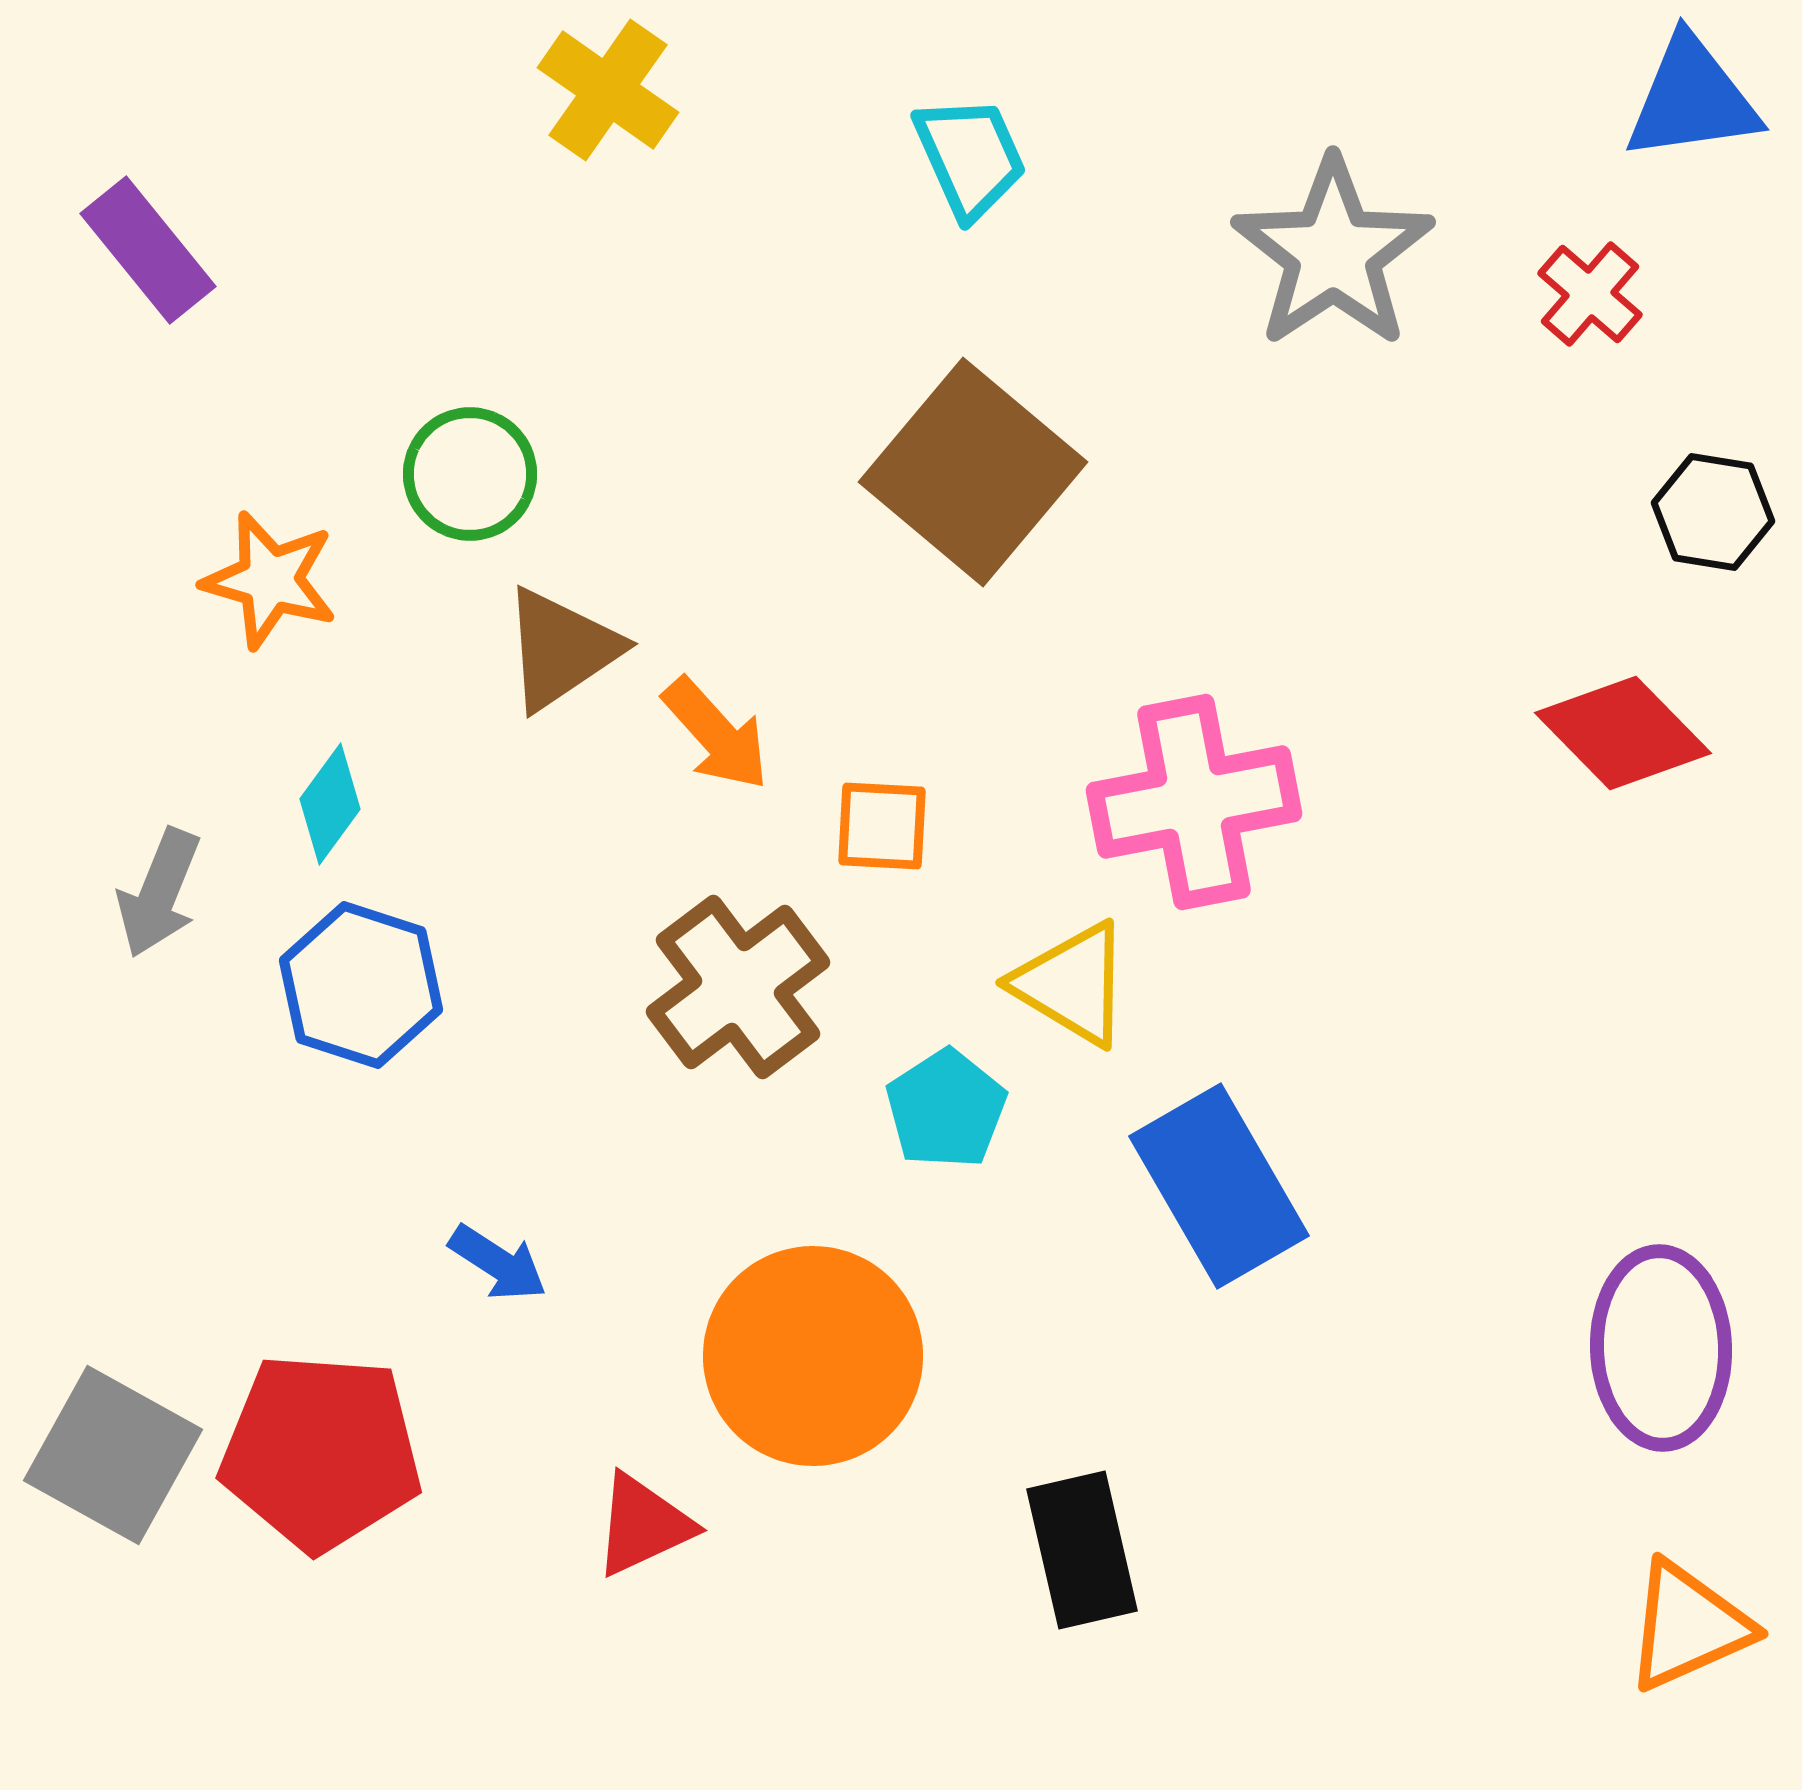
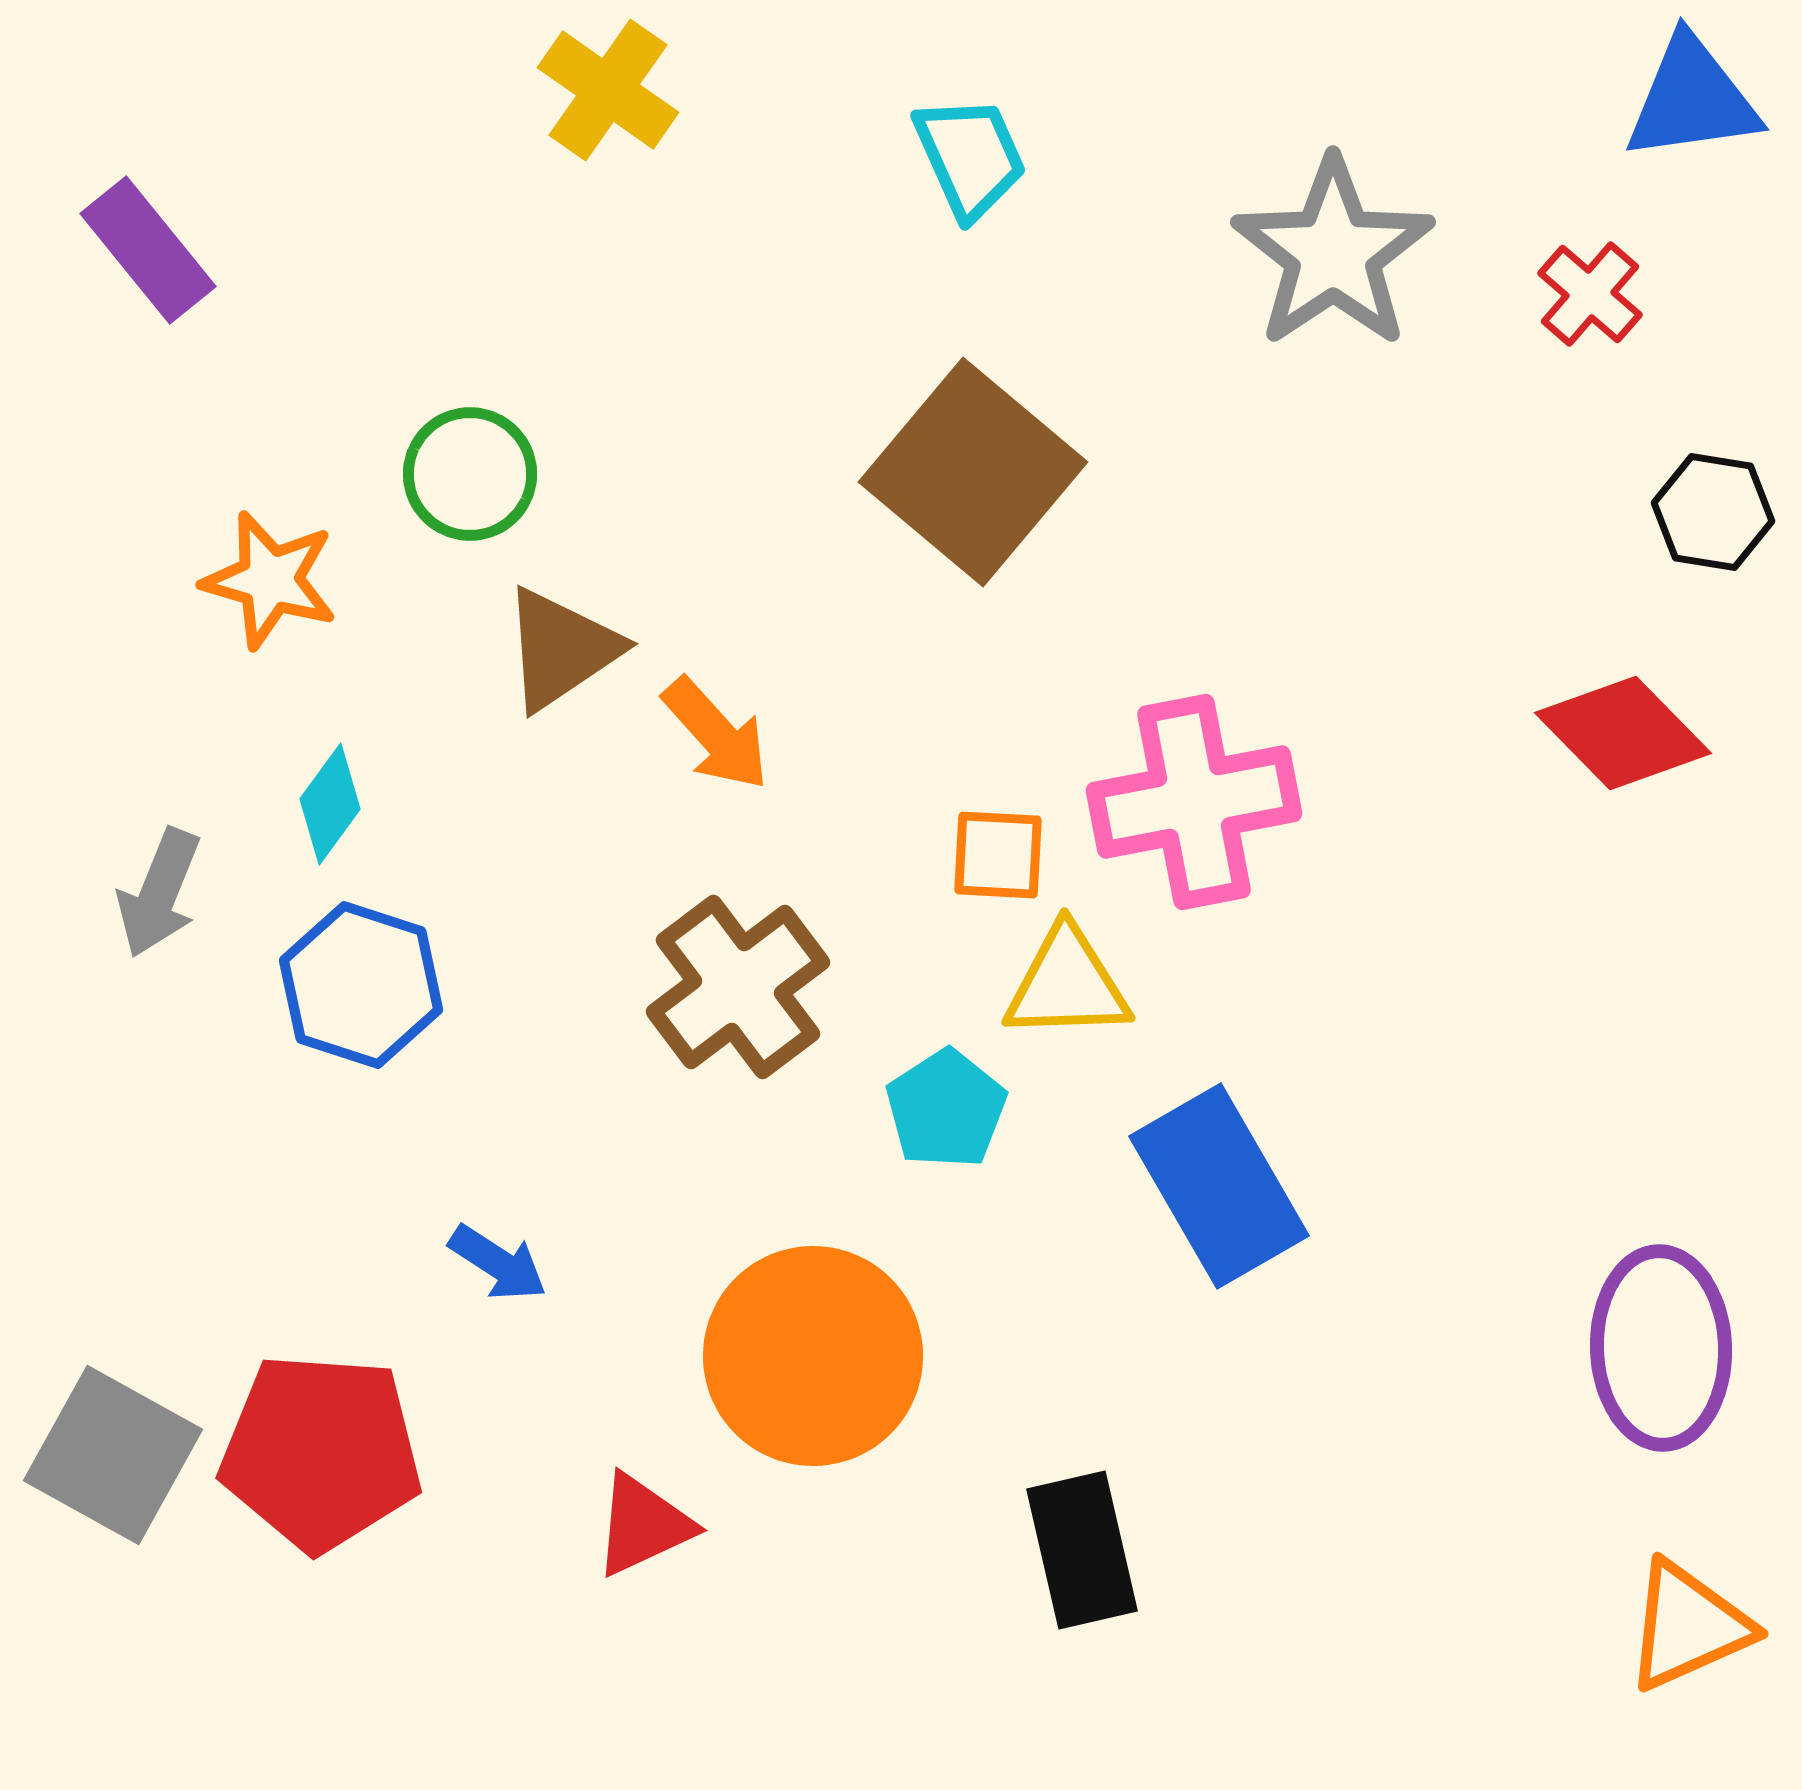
orange square: moved 116 px right, 29 px down
yellow triangle: moved 5 px left; rotated 33 degrees counterclockwise
